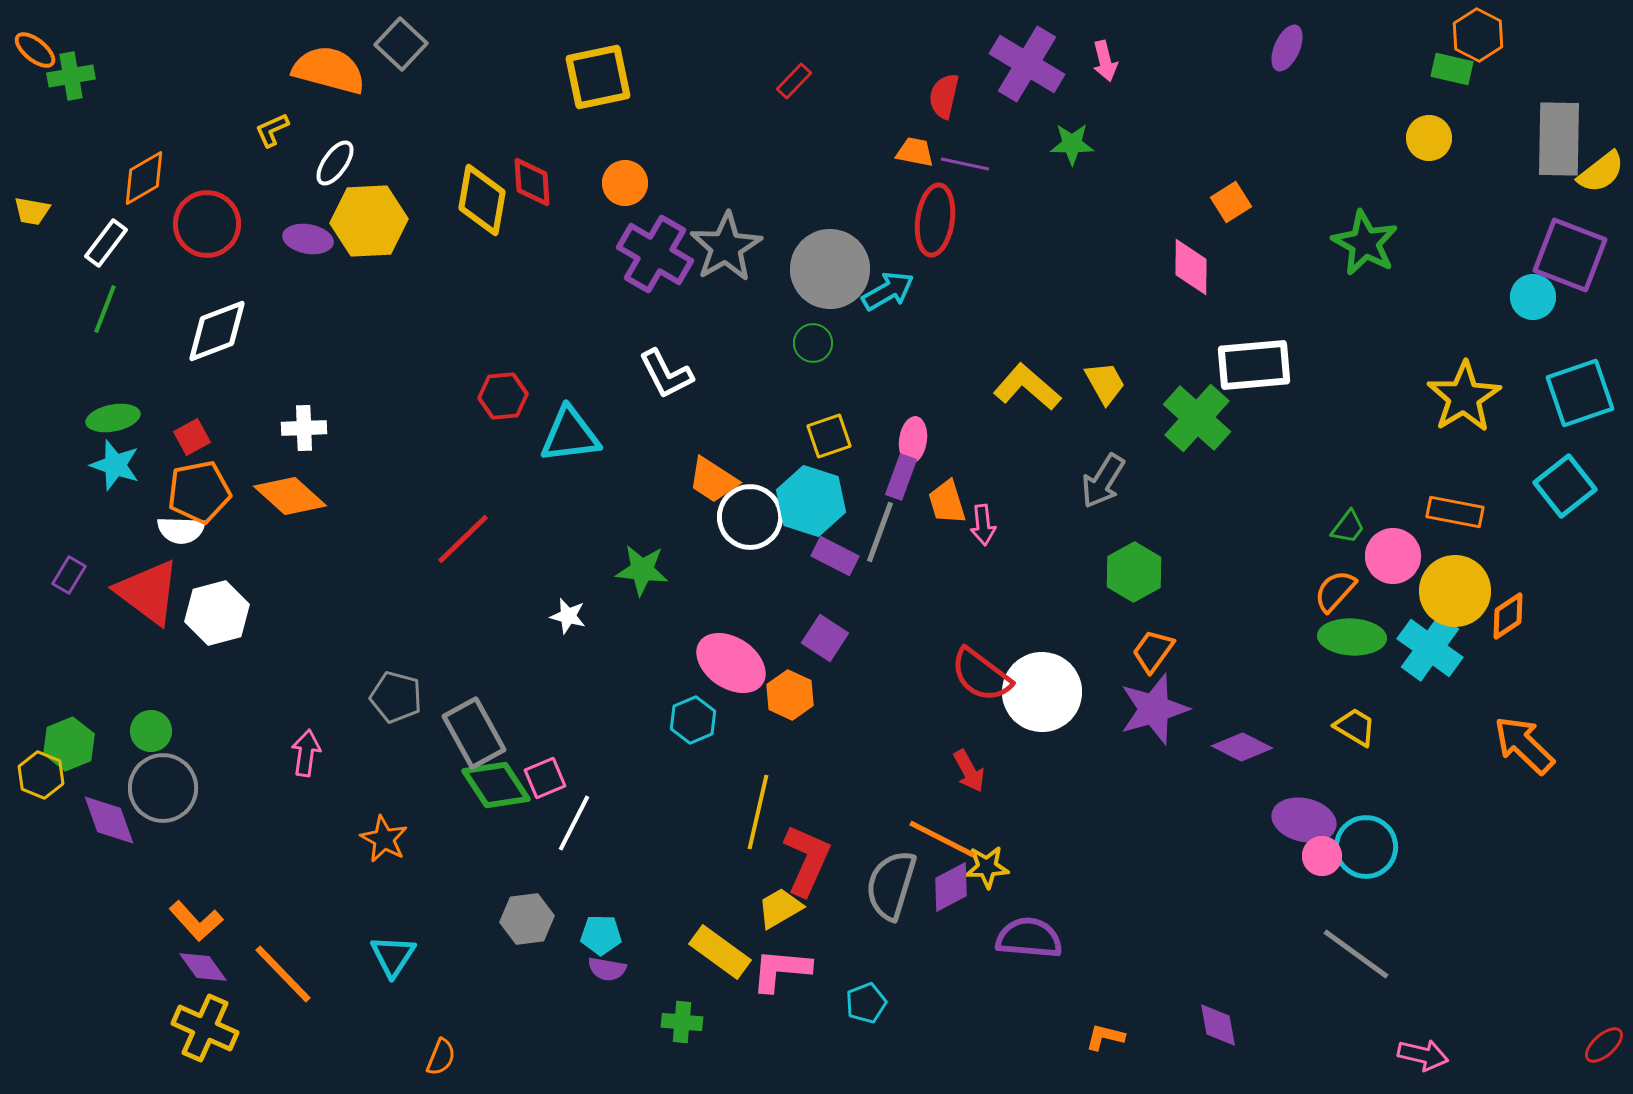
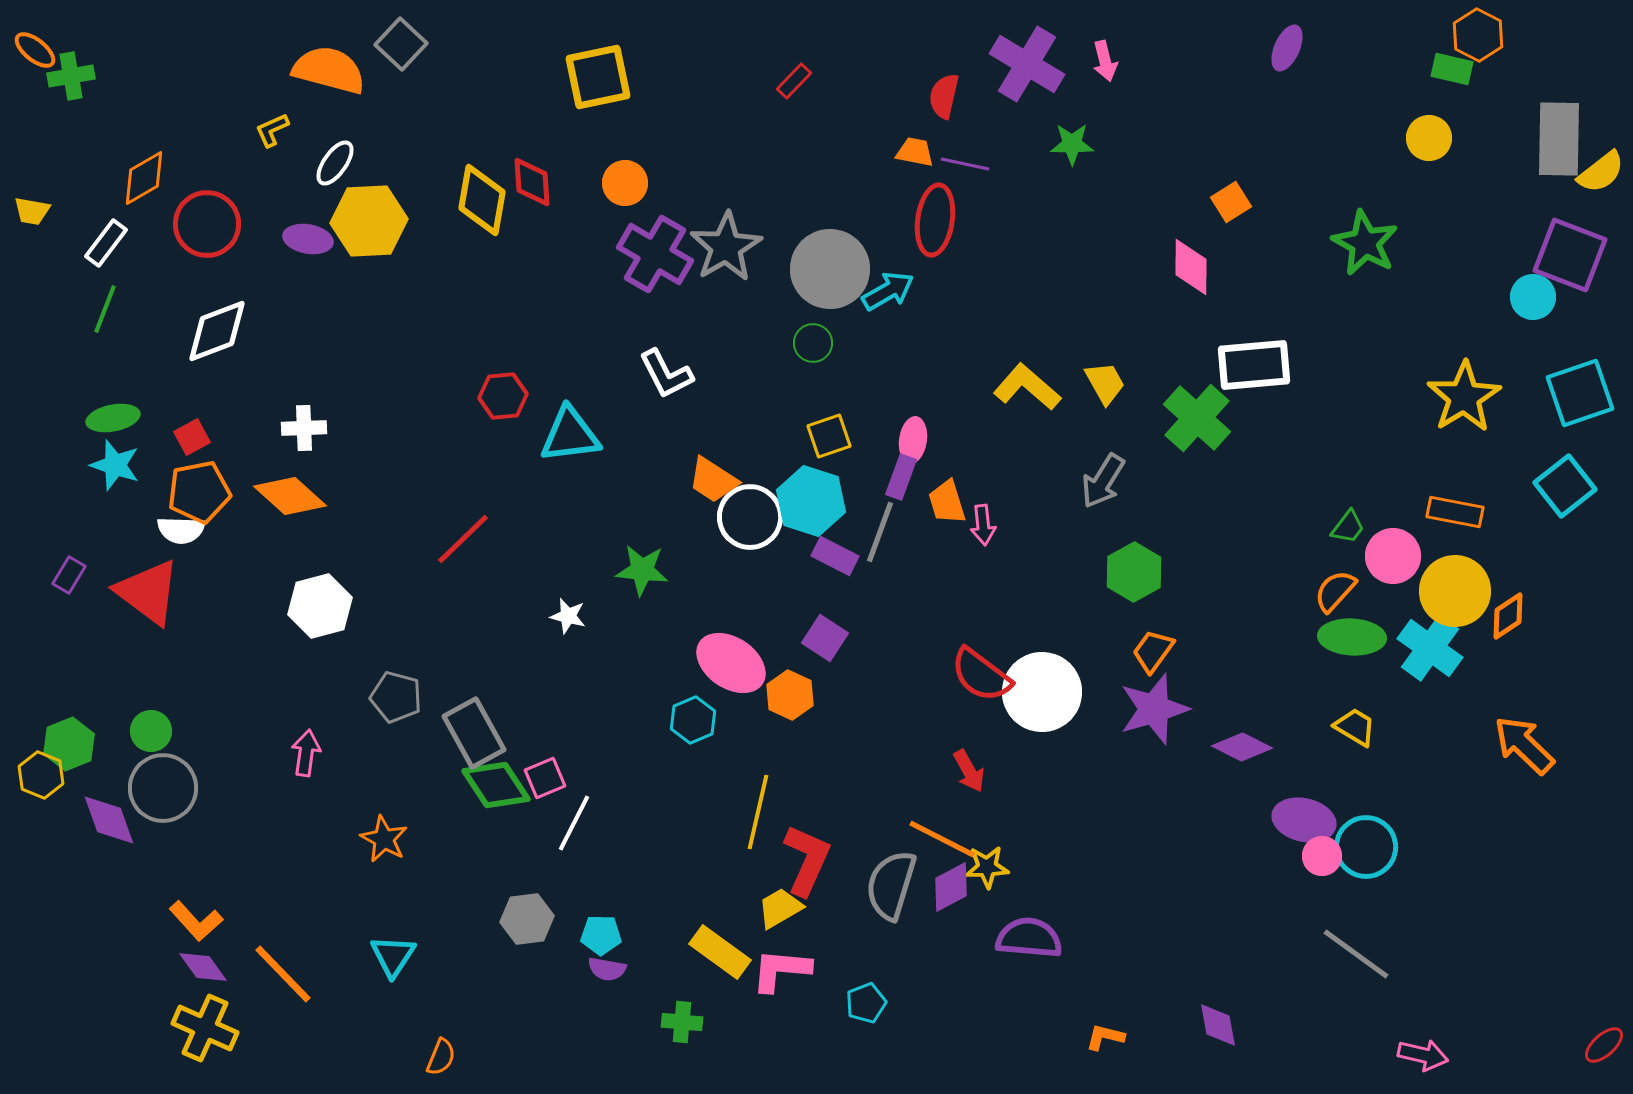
white hexagon at (217, 613): moved 103 px right, 7 px up
